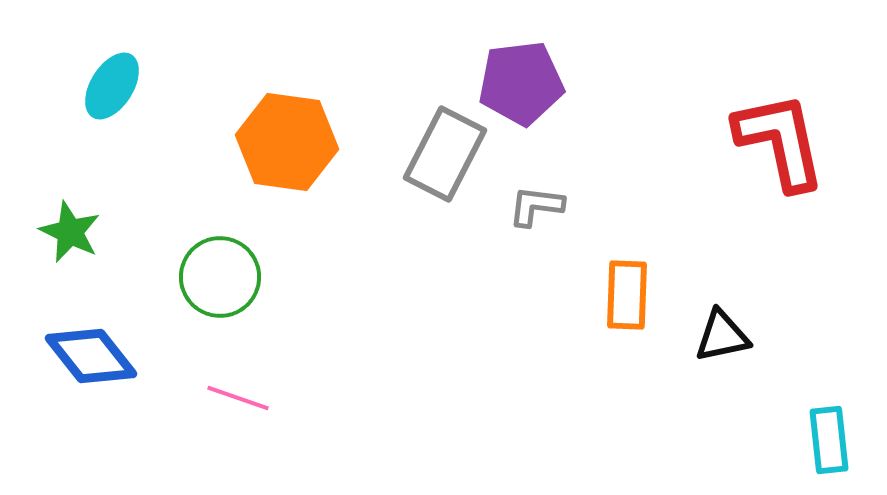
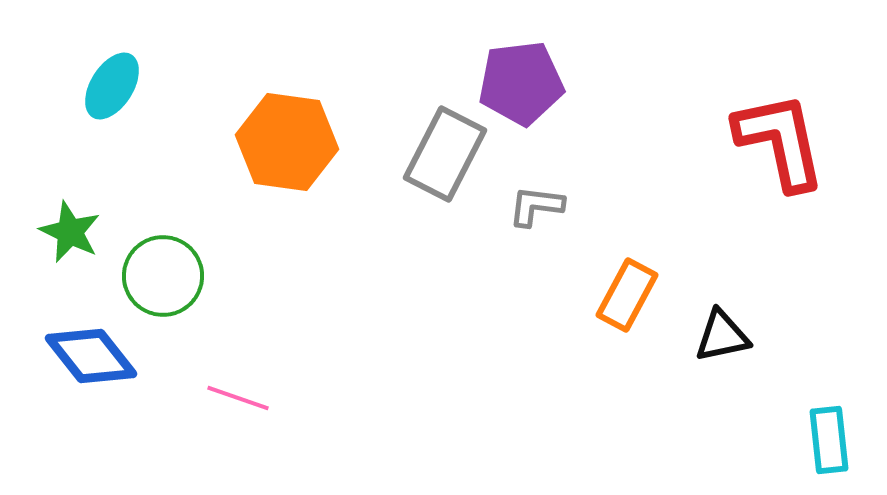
green circle: moved 57 px left, 1 px up
orange rectangle: rotated 26 degrees clockwise
